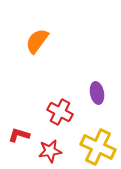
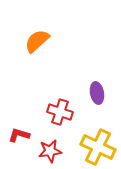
orange semicircle: rotated 12 degrees clockwise
red cross: rotated 10 degrees counterclockwise
